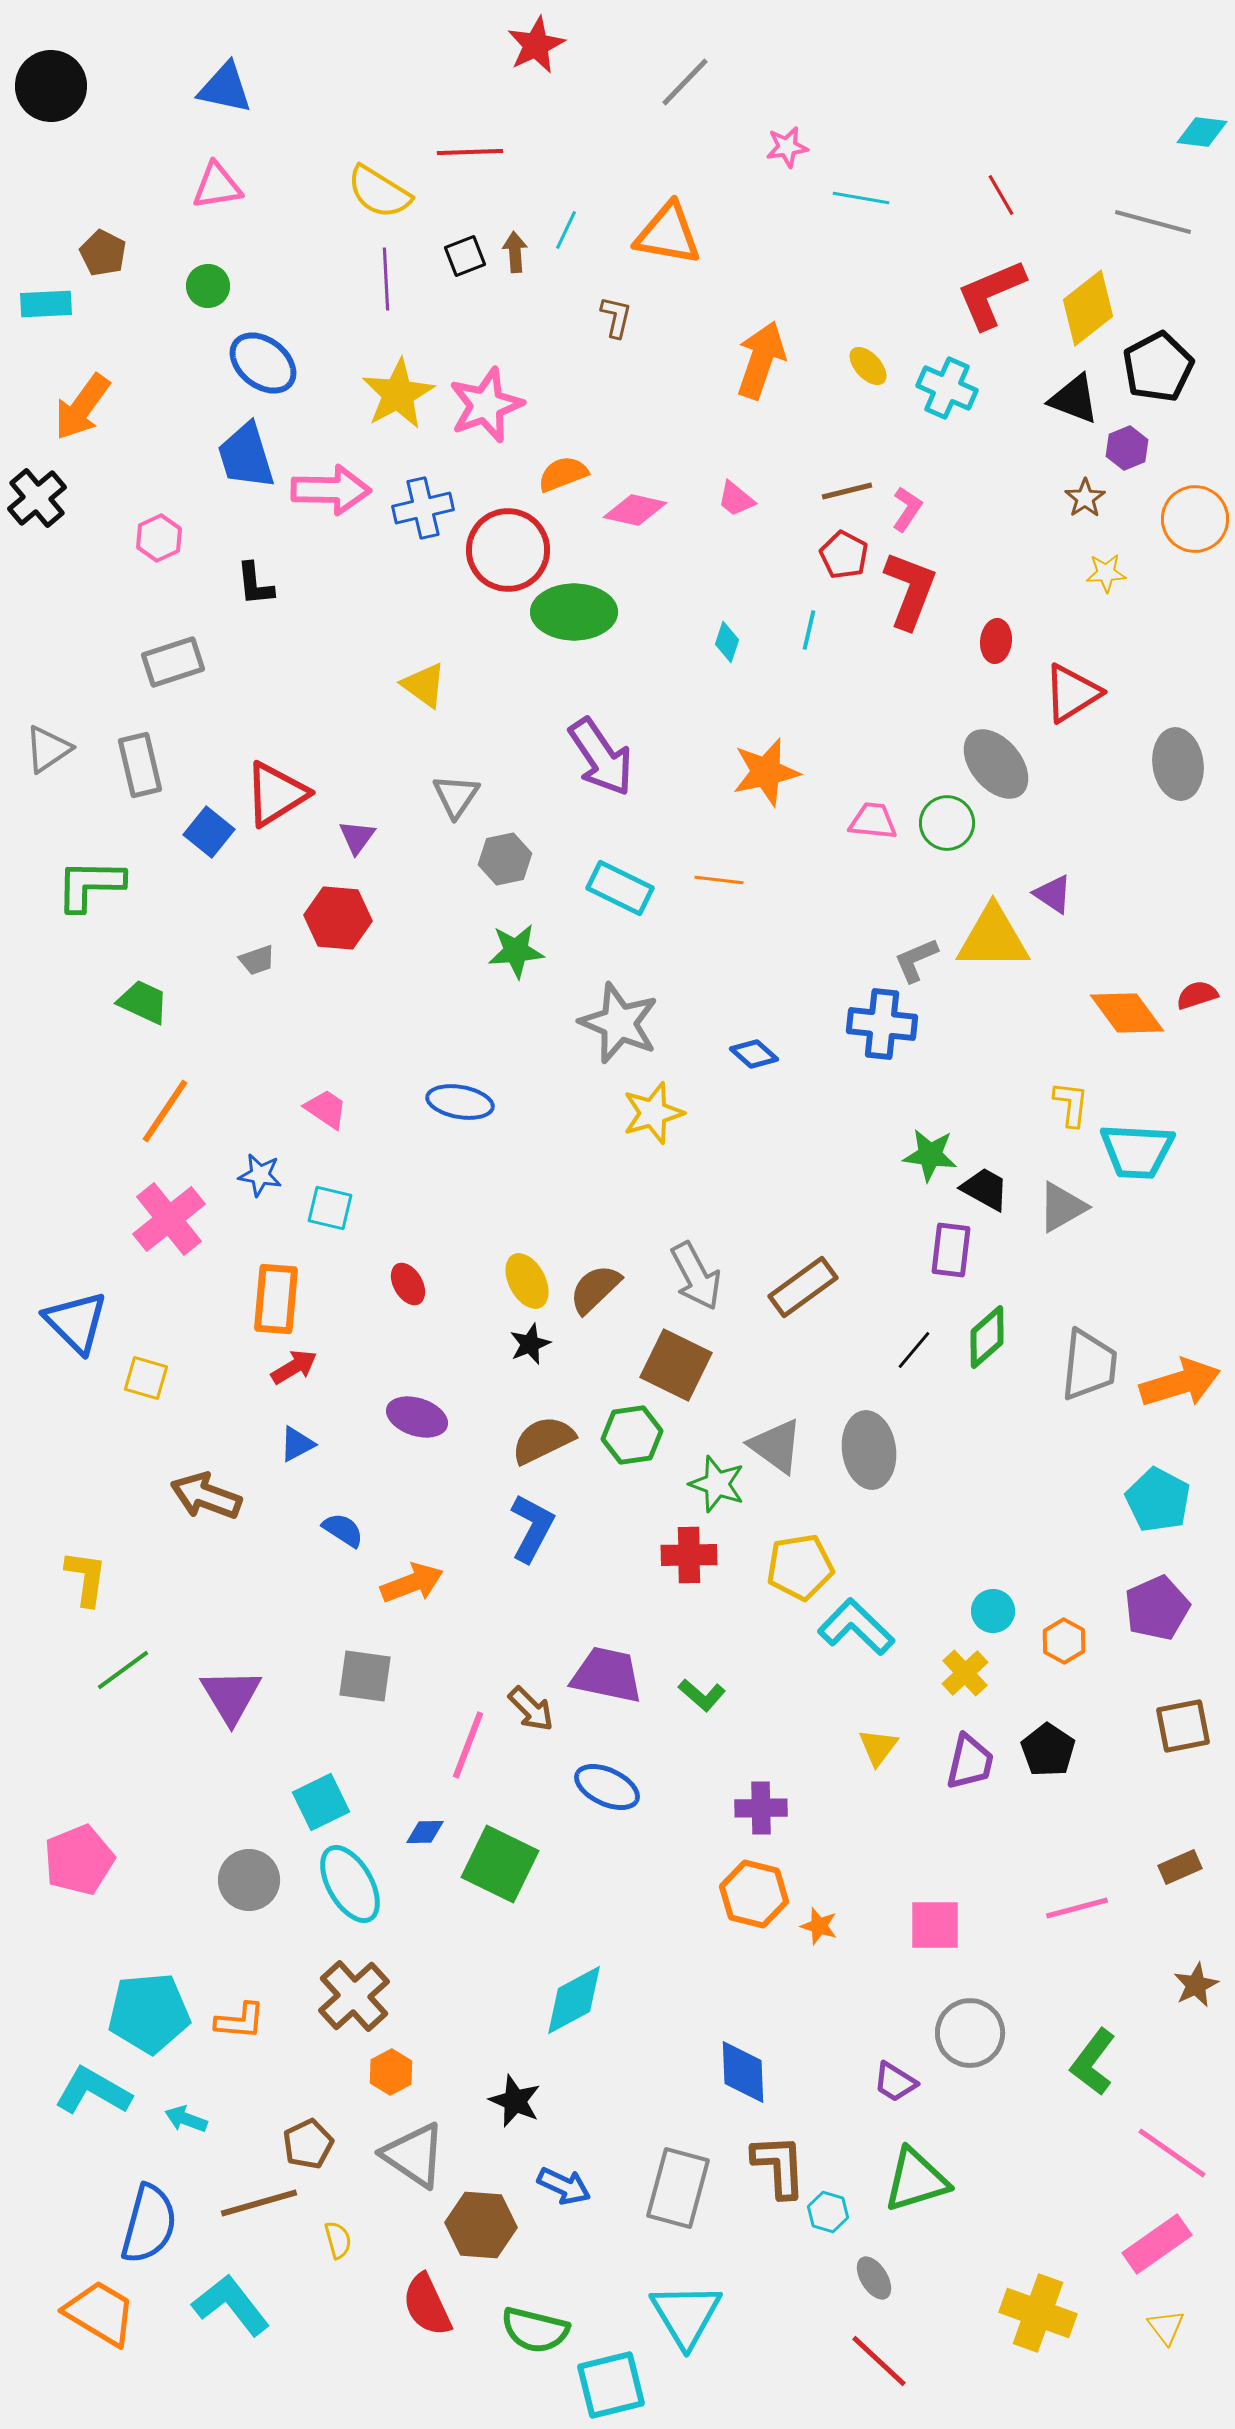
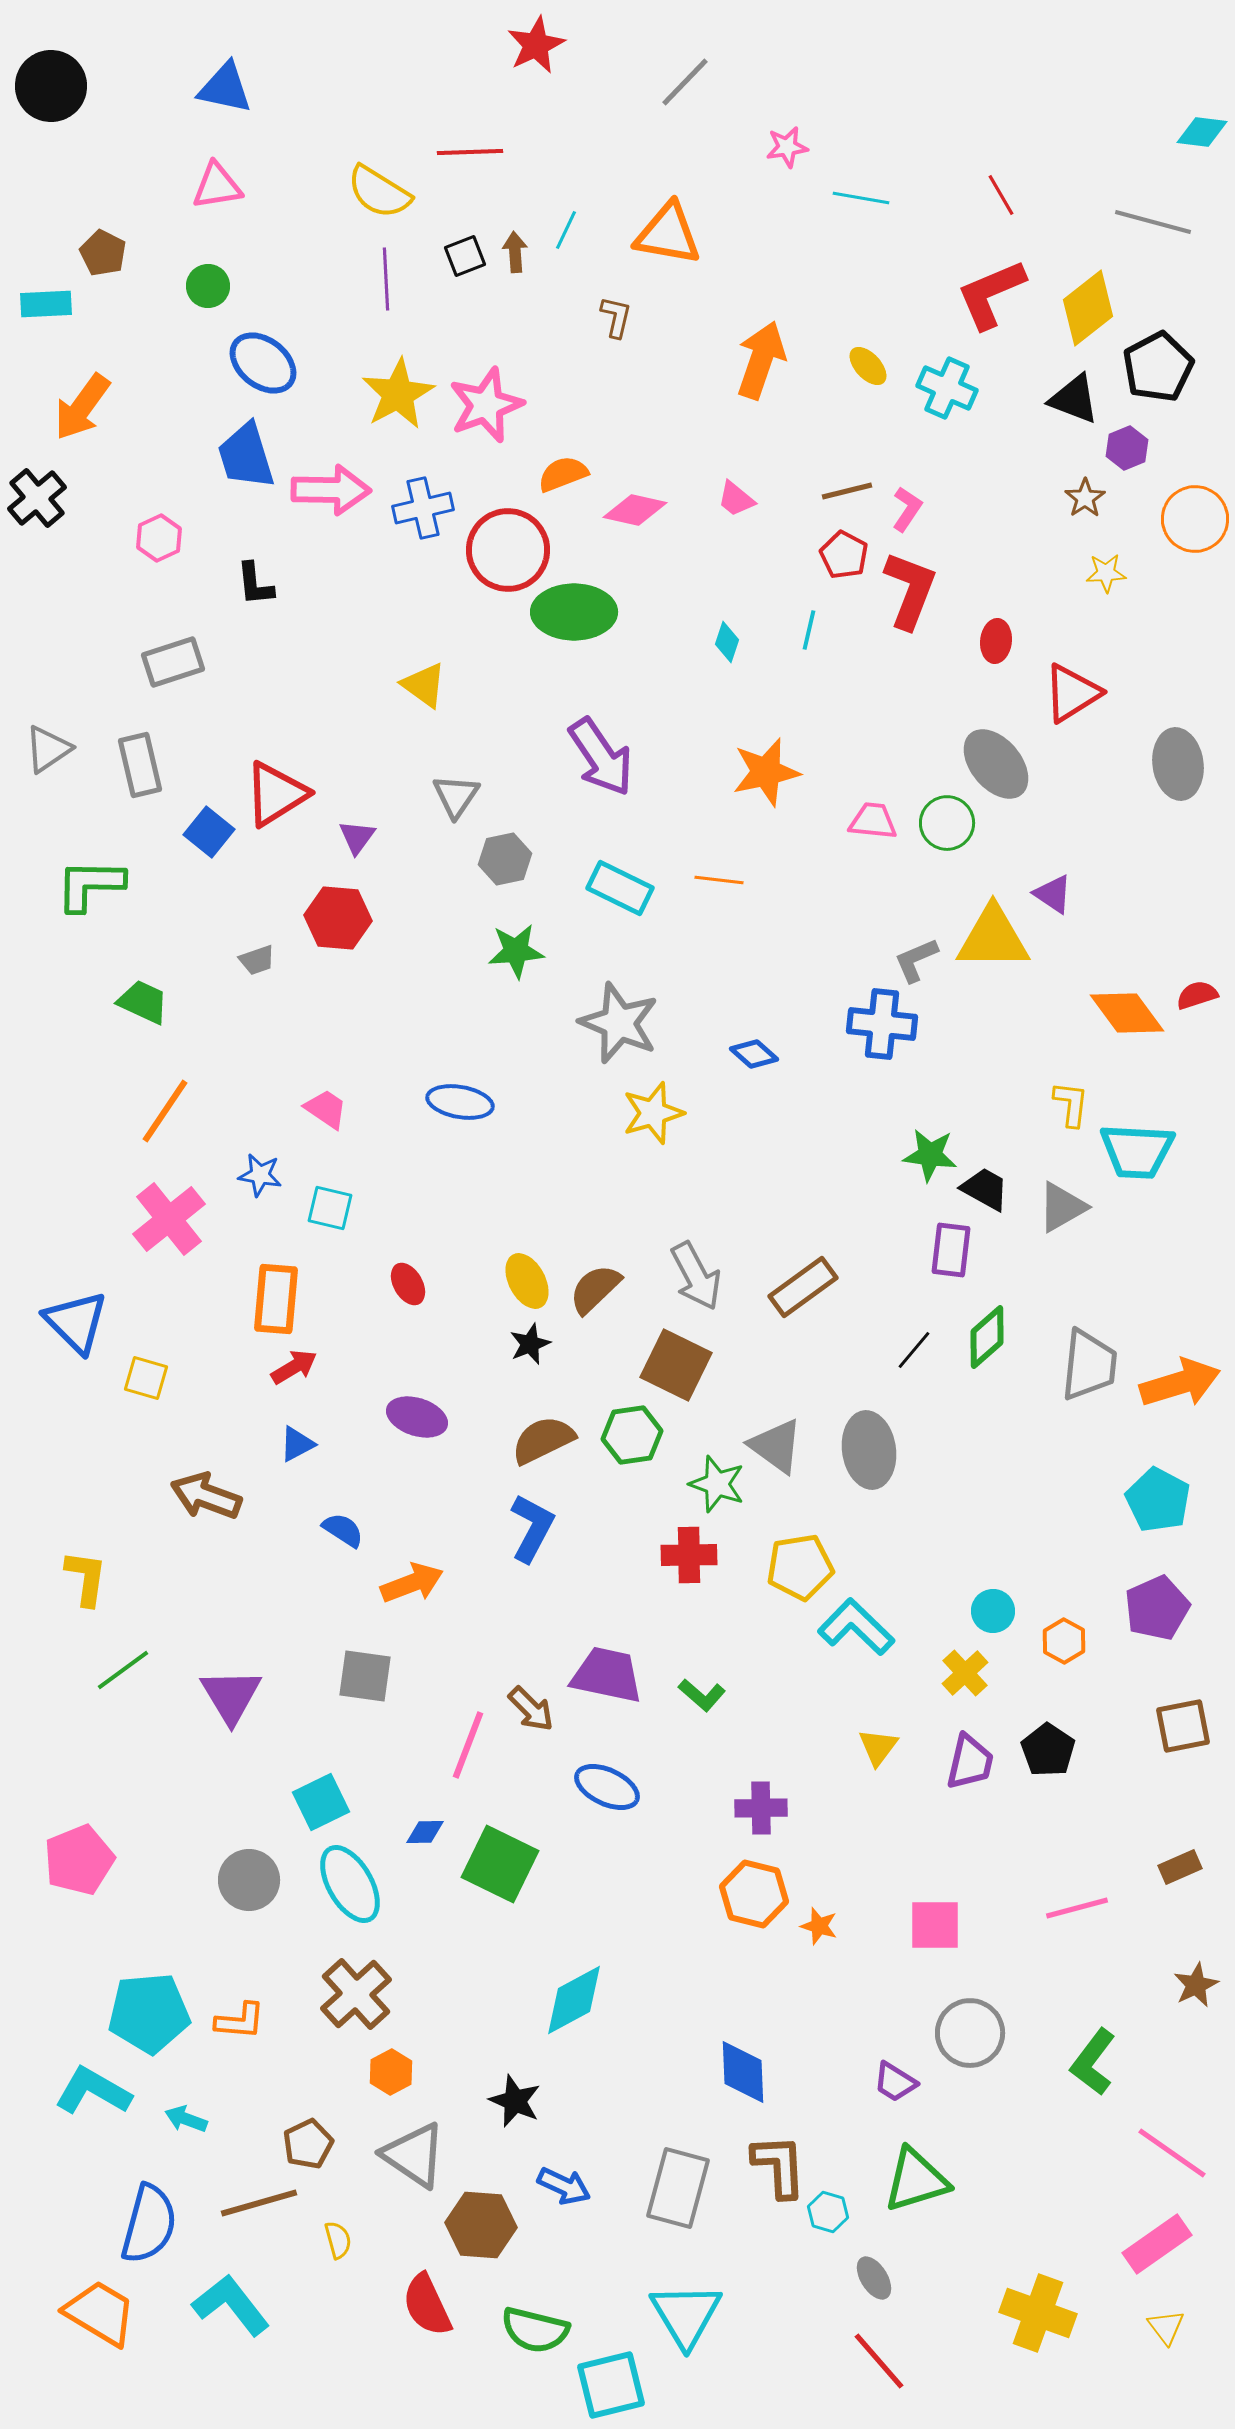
brown cross at (354, 1996): moved 2 px right, 2 px up
red line at (879, 2361): rotated 6 degrees clockwise
